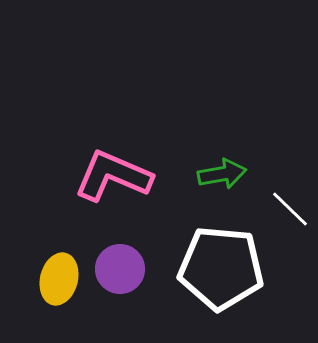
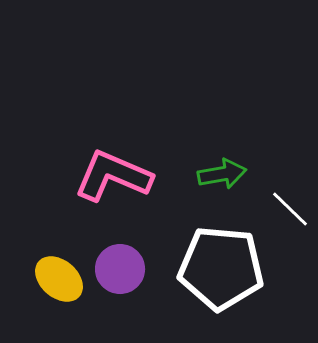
yellow ellipse: rotated 63 degrees counterclockwise
